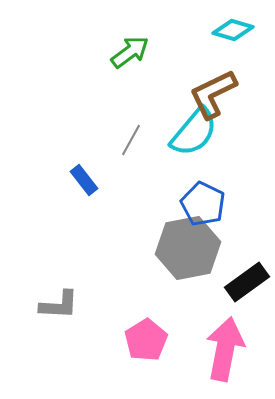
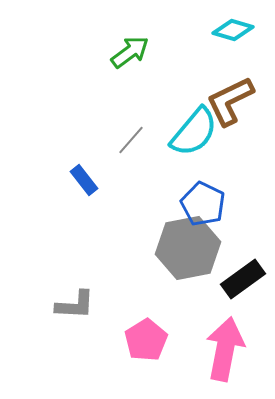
brown L-shape: moved 17 px right, 7 px down
gray line: rotated 12 degrees clockwise
black rectangle: moved 4 px left, 3 px up
gray L-shape: moved 16 px right
